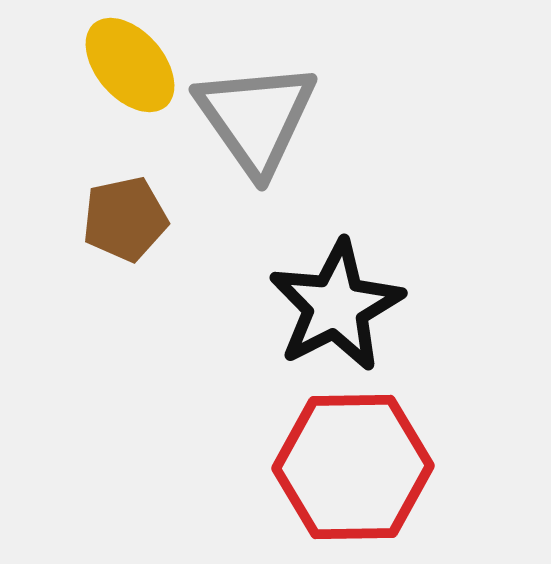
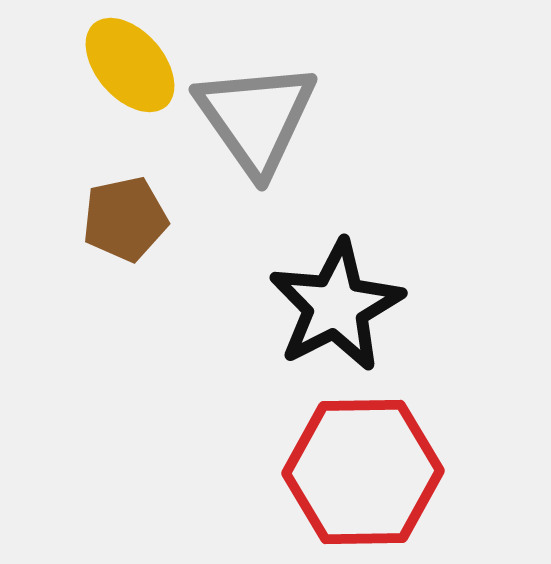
red hexagon: moved 10 px right, 5 px down
